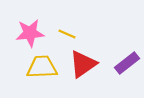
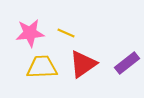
yellow line: moved 1 px left, 1 px up
